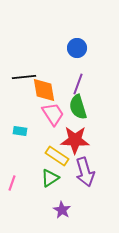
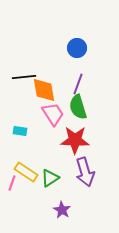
yellow rectangle: moved 31 px left, 16 px down
